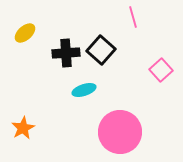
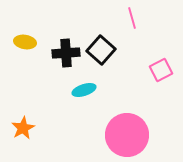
pink line: moved 1 px left, 1 px down
yellow ellipse: moved 9 px down; rotated 50 degrees clockwise
pink square: rotated 15 degrees clockwise
pink circle: moved 7 px right, 3 px down
